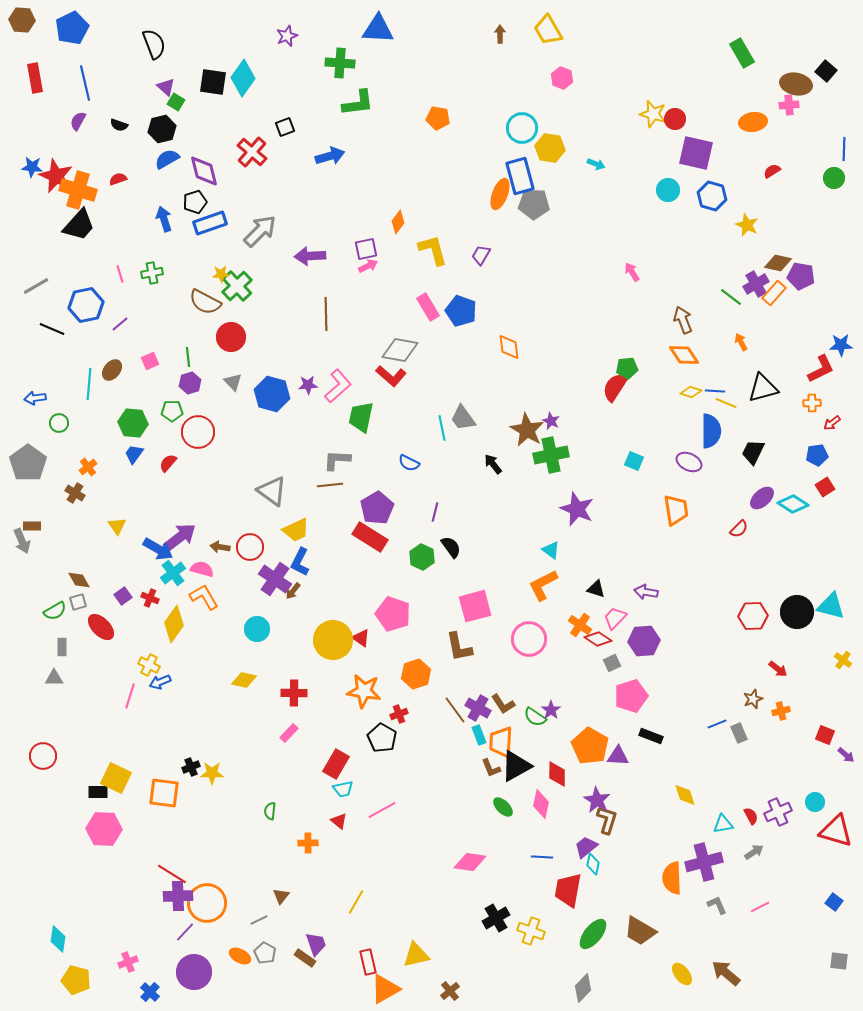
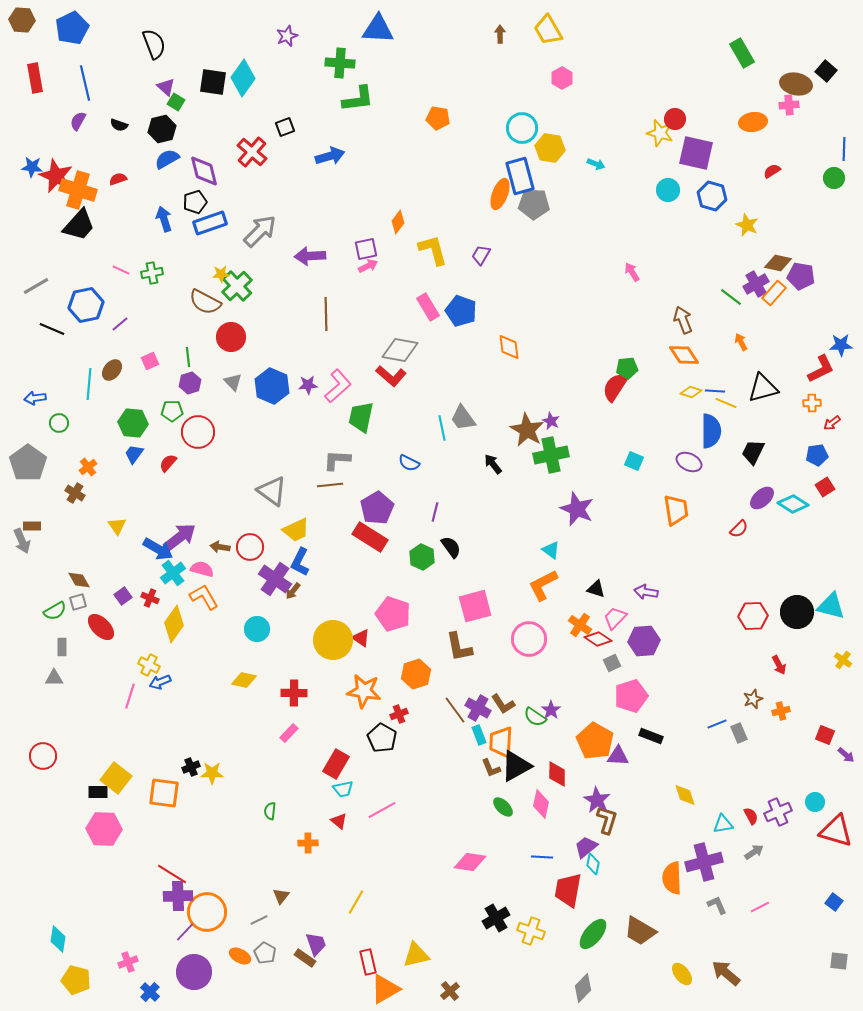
pink hexagon at (562, 78): rotated 10 degrees clockwise
green L-shape at (358, 103): moved 4 px up
yellow star at (653, 114): moved 7 px right, 19 px down
pink line at (120, 274): moved 1 px right, 4 px up; rotated 48 degrees counterclockwise
blue hexagon at (272, 394): moved 8 px up; rotated 8 degrees clockwise
red arrow at (778, 669): moved 1 px right, 4 px up; rotated 24 degrees clockwise
orange pentagon at (590, 746): moved 5 px right, 5 px up
yellow square at (116, 778): rotated 12 degrees clockwise
orange circle at (207, 903): moved 9 px down
